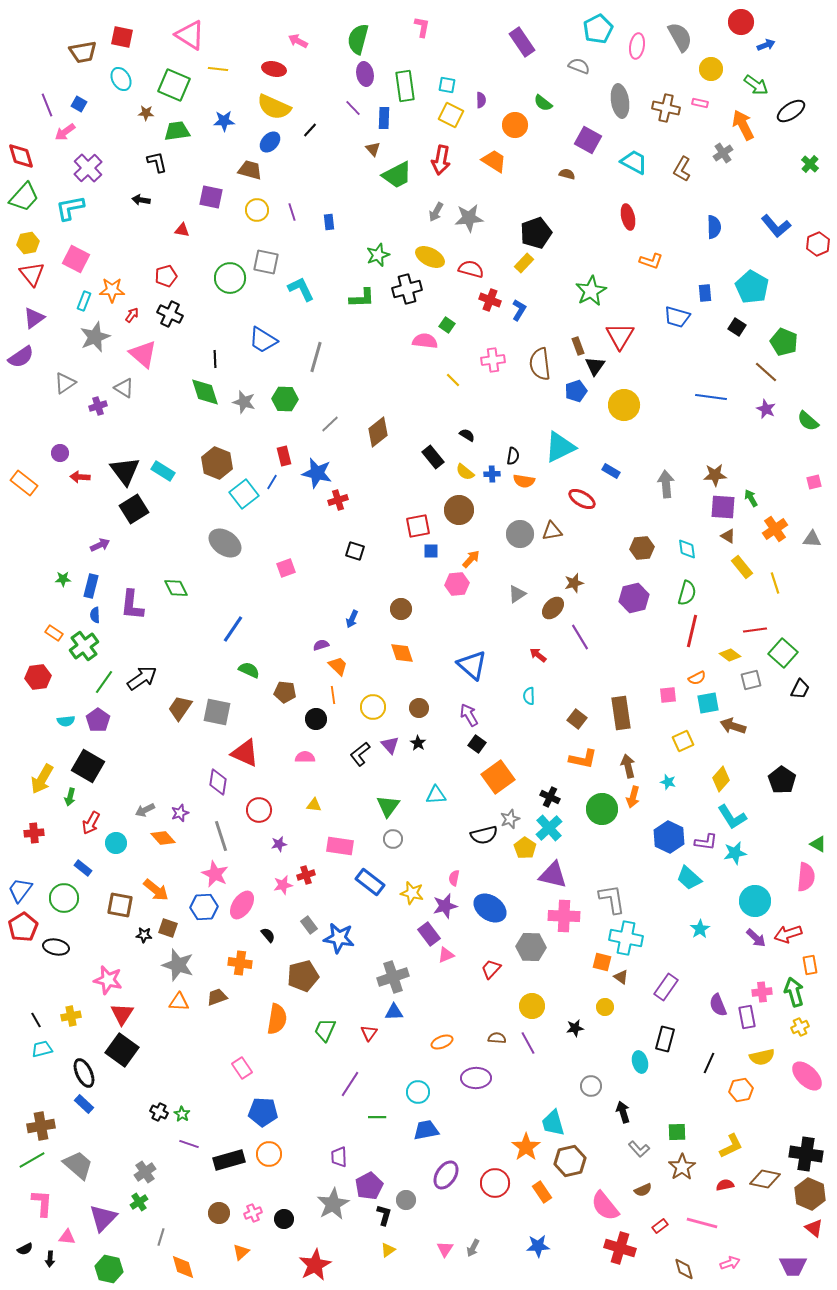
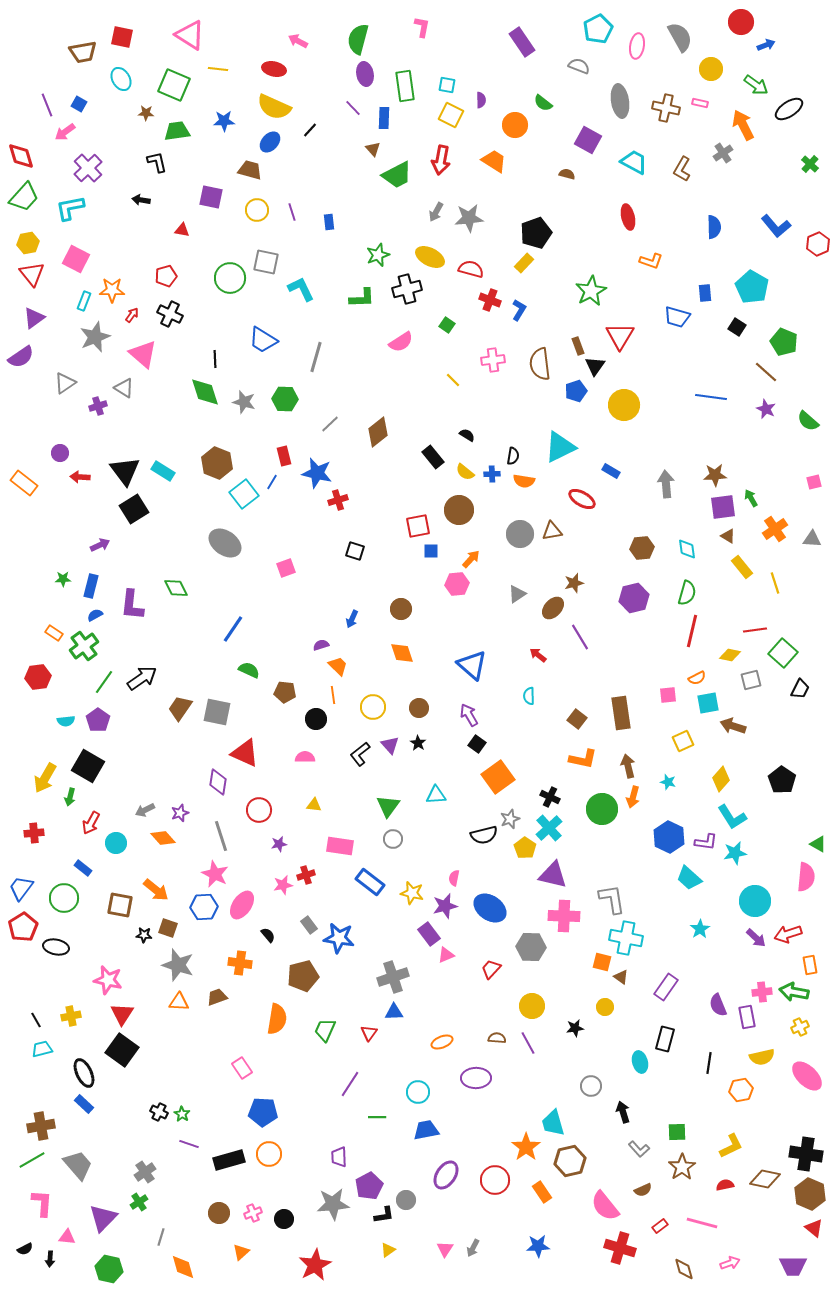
black ellipse at (791, 111): moved 2 px left, 2 px up
pink semicircle at (425, 341): moved 24 px left, 1 px down; rotated 140 degrees clockwise
purple square at (723, 507): rotated 12 degrees counterclockwise
blue semicircle at (95, 615): rotated 63 degrees clockwise
yellow diamond at (730, 655): rotated 25 degrees counterclockwise
yellow arrow at (42, 779): moved 3 px right, 1 px up
blue trapezoid at (20, 890): moved 1 px right, 2 px up
green arrow at (794, 992): rotated 64 degrees counterclockwise
black line at (709, 1063): rotated 15 degrees counterclockwise
gray trapezoid at (78, 1165): rotated 8 degrees clockwise
red circle at (495, 1183): moved 3 px up
gray star at (333, 1204): rotated 24 degrees clockwise
black L-shape at (384, 1215): rotated 65 degrees clockwise
